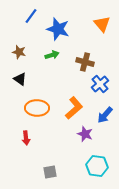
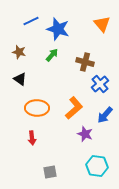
blue line: moved 5 px down; rotated 28 degrees clockwise
green arrow: rotated 32 degrees counterclockwise
red arrow: moved 6 px right
